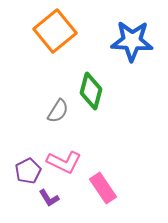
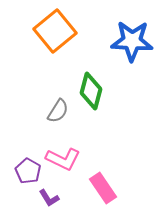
pink L-shape: moved 1 px left, 3 px up
purple pentagon: rotated 15 degrees counterclockwise
